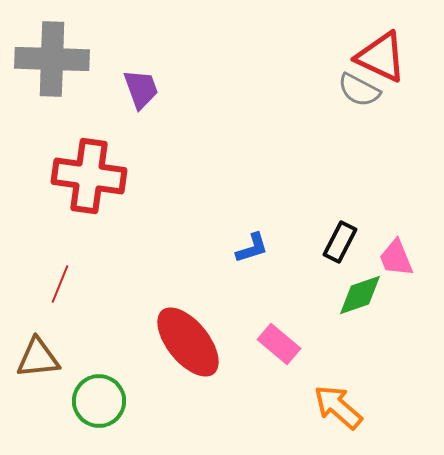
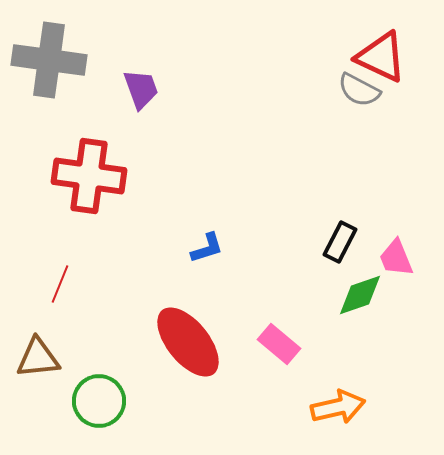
gray cross: moved 3 px left, 1 px down; rotated 6 degrees clockwise
blue L-shape: moved 45 px left
orange arrow: rotated 126 degrees clockwise
